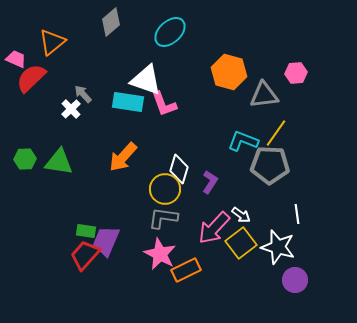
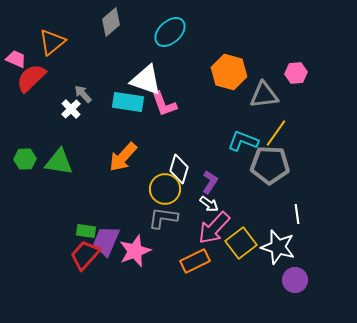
white arrow: moved 32 px left, 11 px up
pink star: moved 25 px left, 3 px up; rotated 24 degrees clockwise
orange rectangle: moved 9 px right, 9 px up
